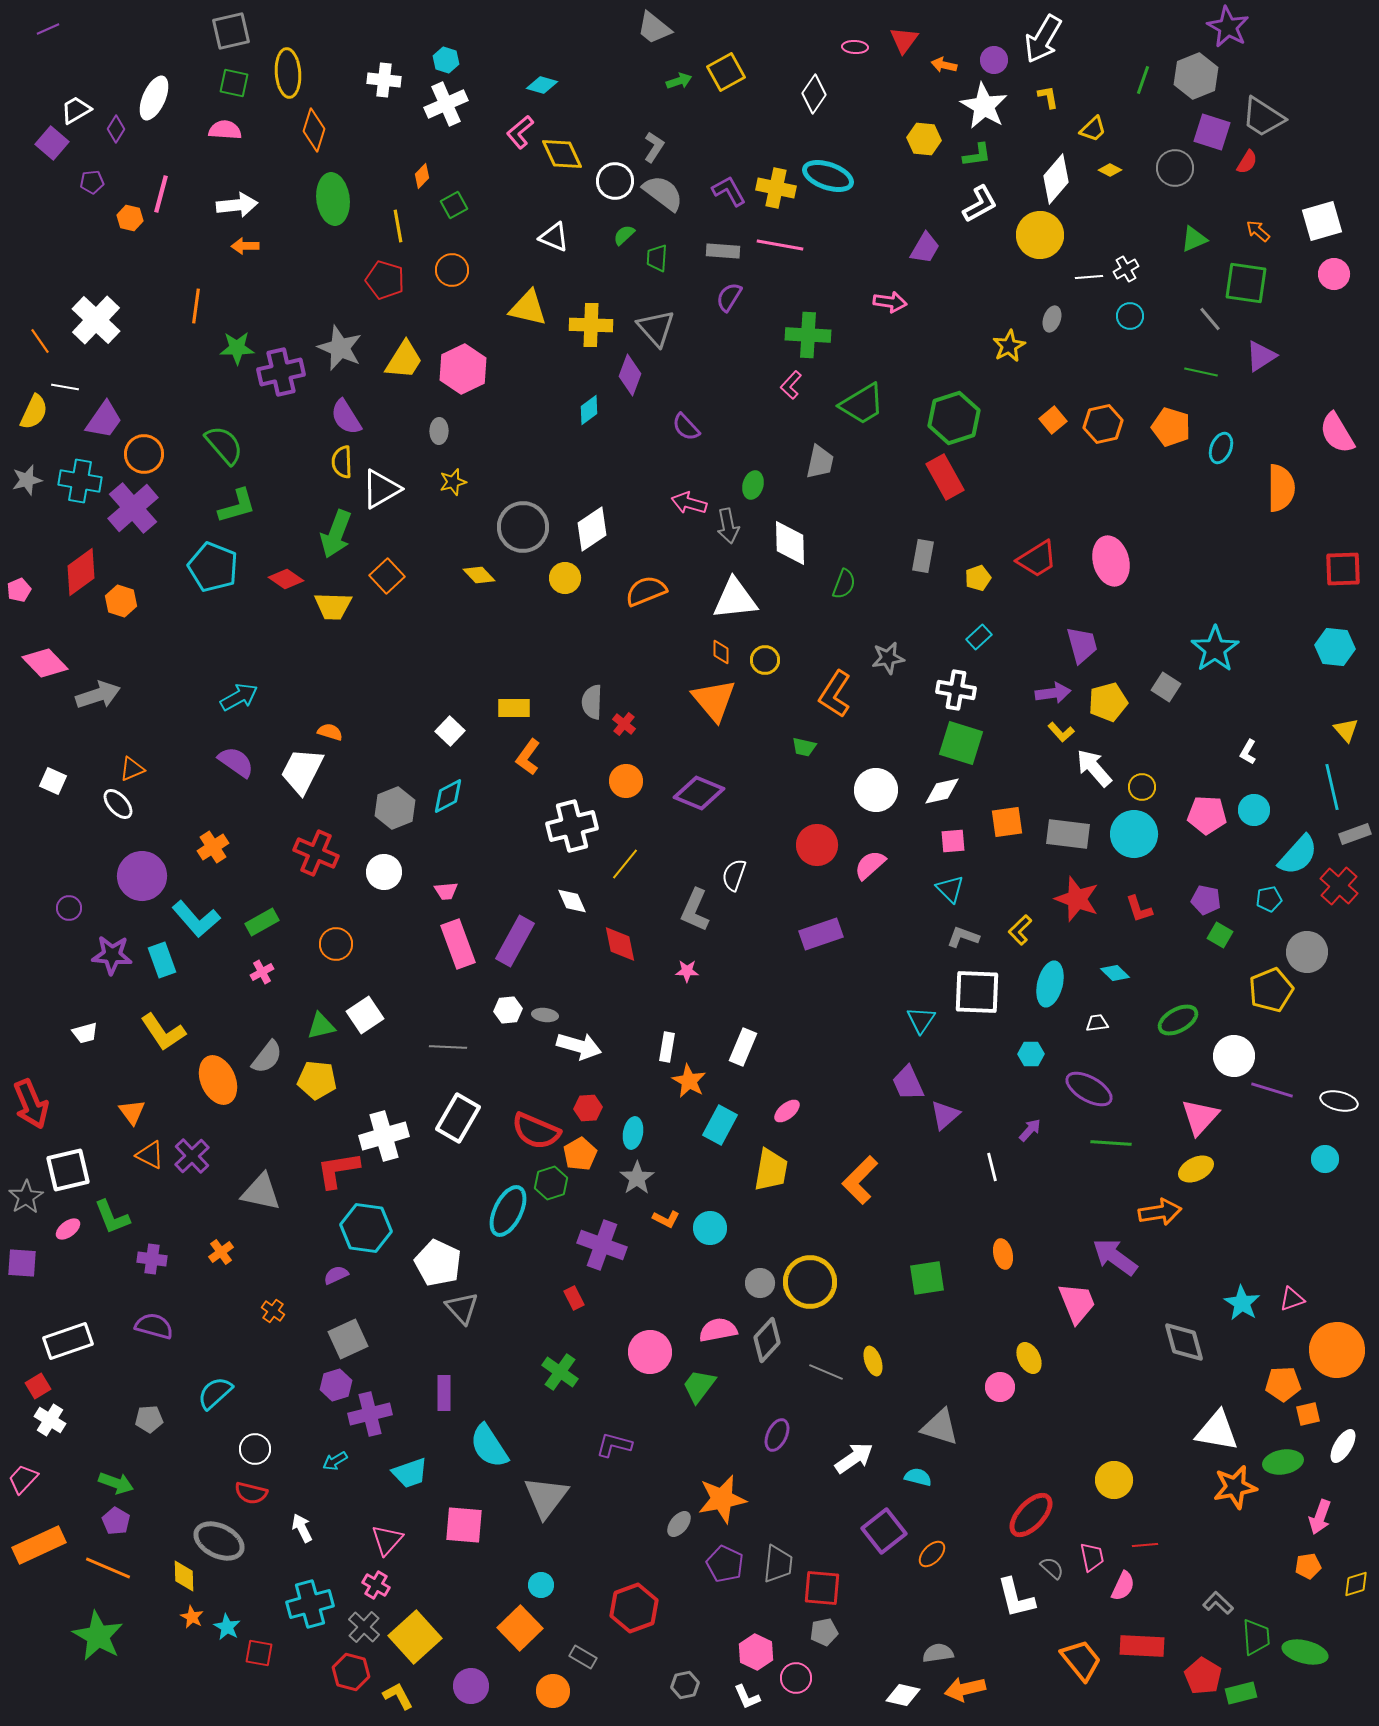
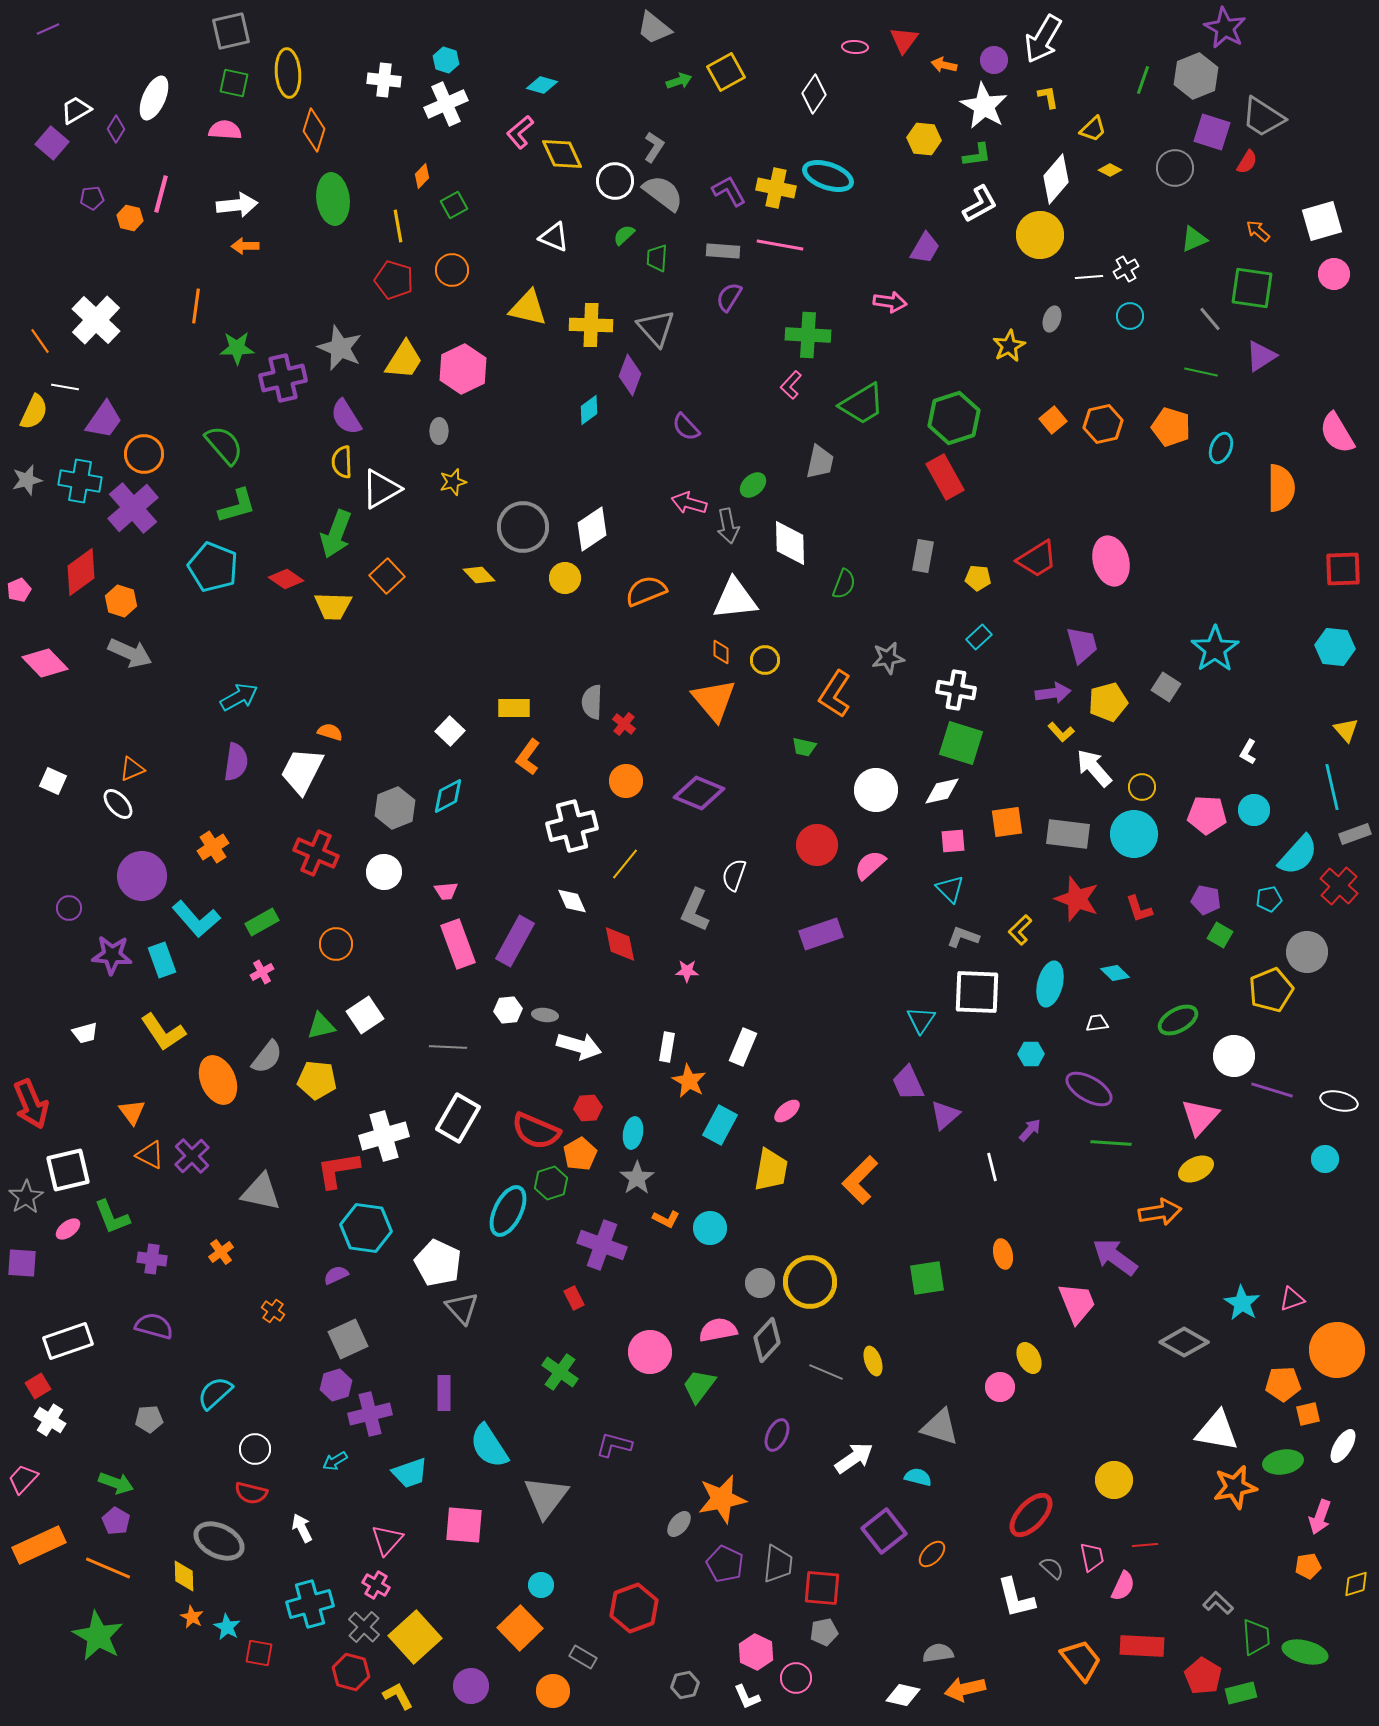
purple star at (1228, 27): moved 3 px left, 1 px down
purple pentagon at (92, 182): moved 16 px down
red pentagon at (385, 280): moved 9 px right
green square at (1246, 283): moved 6 px right, 5 px down
purple cross at (281, 372): moved 2 px right, 6 px down
green ellipse at (753, 485): rotated 32 degrees clockwise
yellow pentagon at (978, 578): rotated 25 degrees clockwise
gray arrow at (98, 695): moved 32 px right, 42 px up; rotated 42 degrees clockwise
purple semicircle at (236, 762): rotated 63 degrees clockwise
gray diamond at (1184, 1342): rotated 45 degrees counterclockwise
